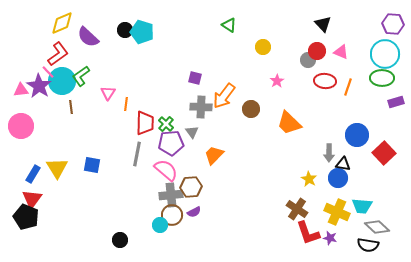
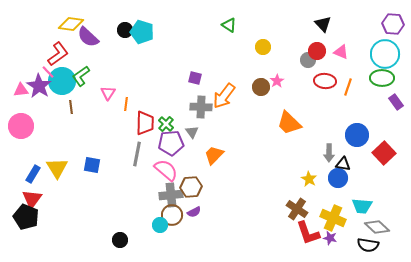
yellow diamond at (62, 23): moved 9 px right, 1 px down; rotated 30 degrees clockwise
purple rectangle at (396, 102): rotated 70 degrees clockwise
brown circle at (251, 109): moved 10 px right, 22 px up
yellow cross at (337, 212): moved 4 px left, 6 px down
